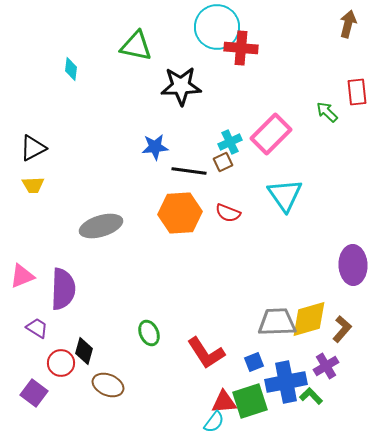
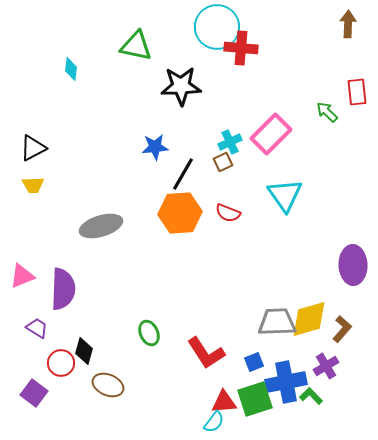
brown arrow: rotated 12 degrees counterclockwise
black line: moved 6 px left, 3 px down; rotated 68 degrees counterclockwise
green square: moved 5 px right, 2 px up
